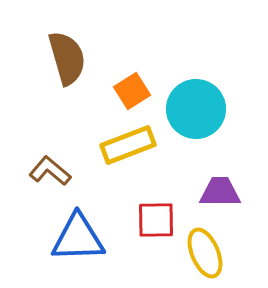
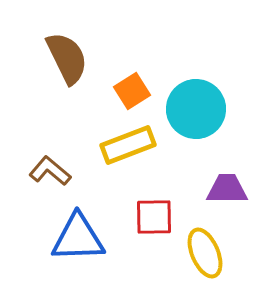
brown semicircle: rotated 10 degrees counterclockwise
purple trapezoid: moved 7 px right, 3 px up
red square: moved 2 px left, 3 px up
